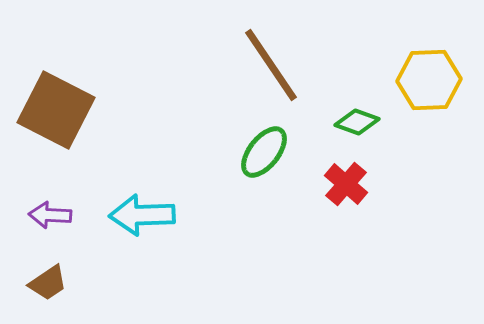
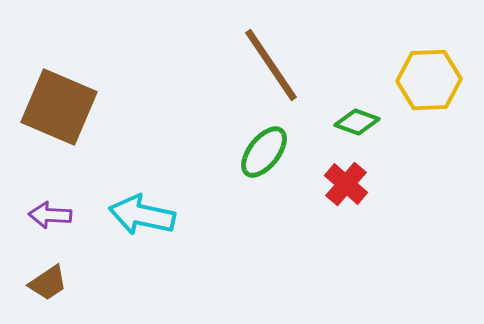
brown square: moved 3 px right, 3 px up; rotated 4 degrees counterclockwise
cyan arrow: rotated 14 degrees clockwise
